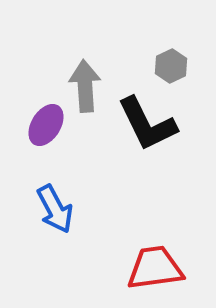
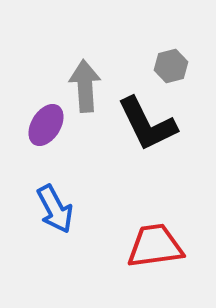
gray hexagon: rotated 12 degrees clockwise
red trapezoid: moved 22 px up
